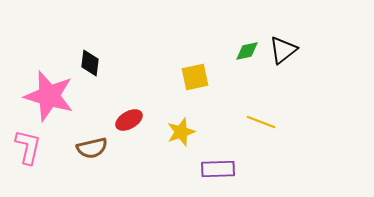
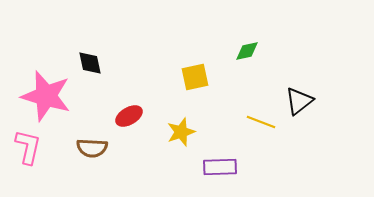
black triangle: moved 16 px right, 51 px down
black diamond: rotated 20 degrees counterclockwise
pink star: moved 3 px left
red ellipse: moved 4 px up
brown semicircle: rotated 16 degrees clockwise
purple rectangle: moved 2 px right, 2 px up
